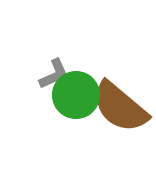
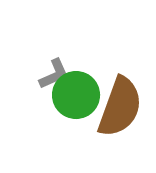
brown semicircle: rotated 110 degrees counterclockwise
